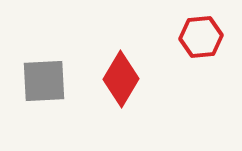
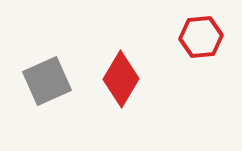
gray square: moved 3 px right; rotated 21 degrees counterclockwise
